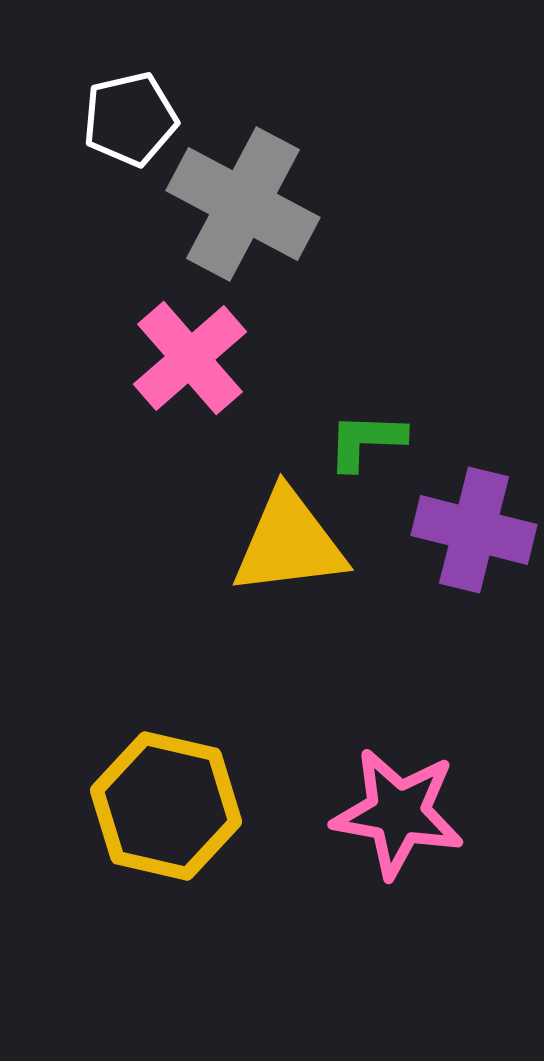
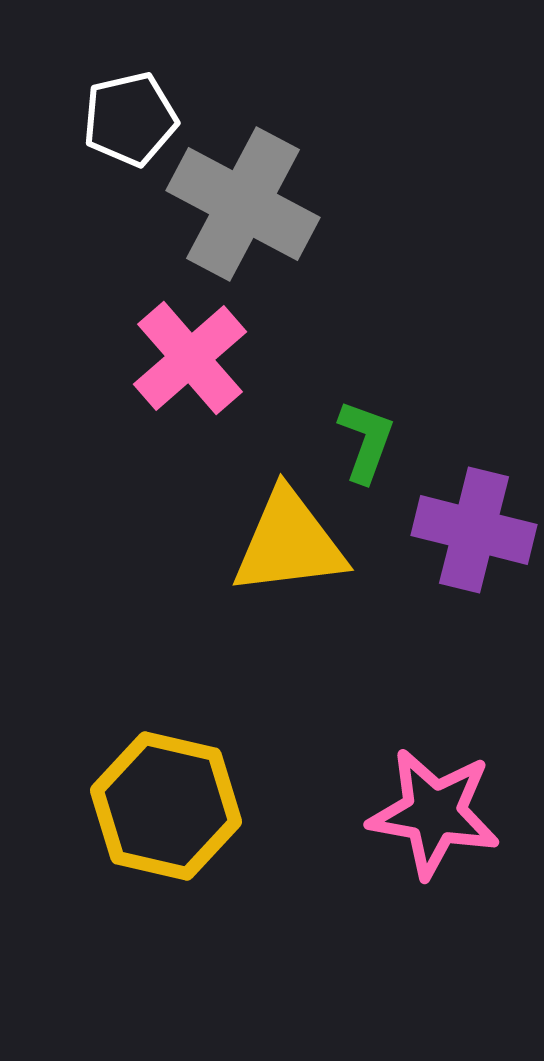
green L-shape: rotated 108 degrees clockwise
pink star: moved 36 px right
